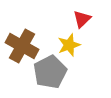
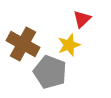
brown cross: moved 1 px right, 2 px up
gray pentagon: rotated 24 degrees counterclockwise
